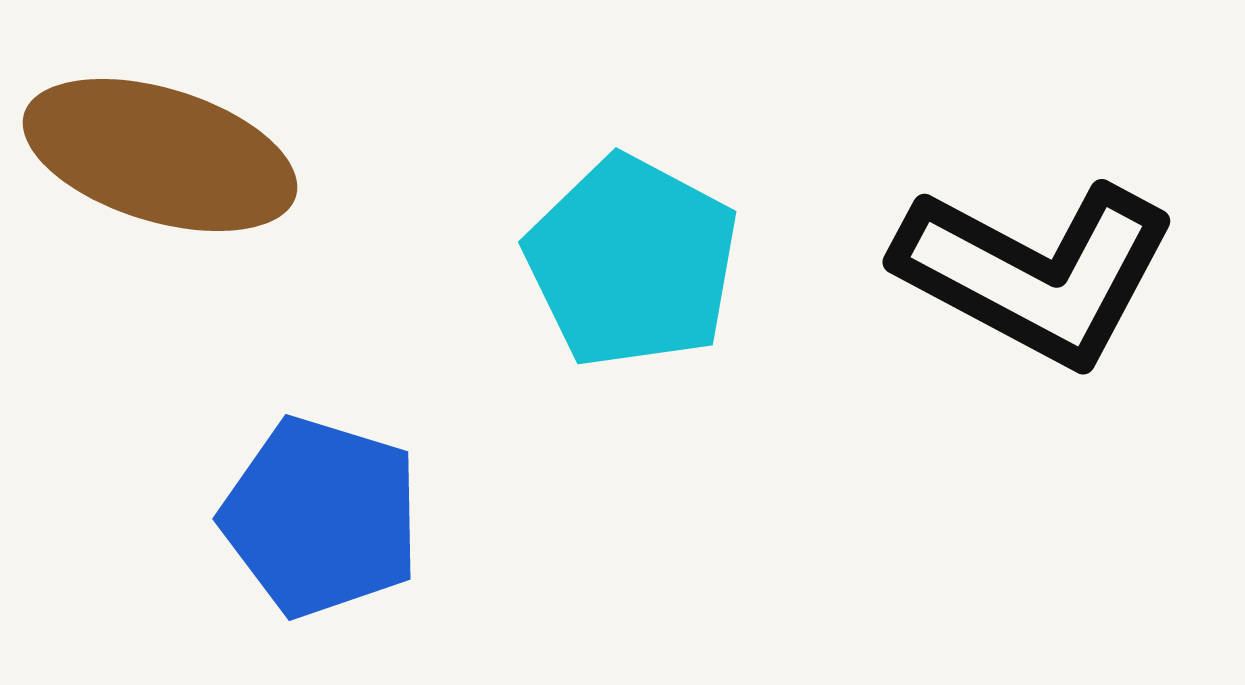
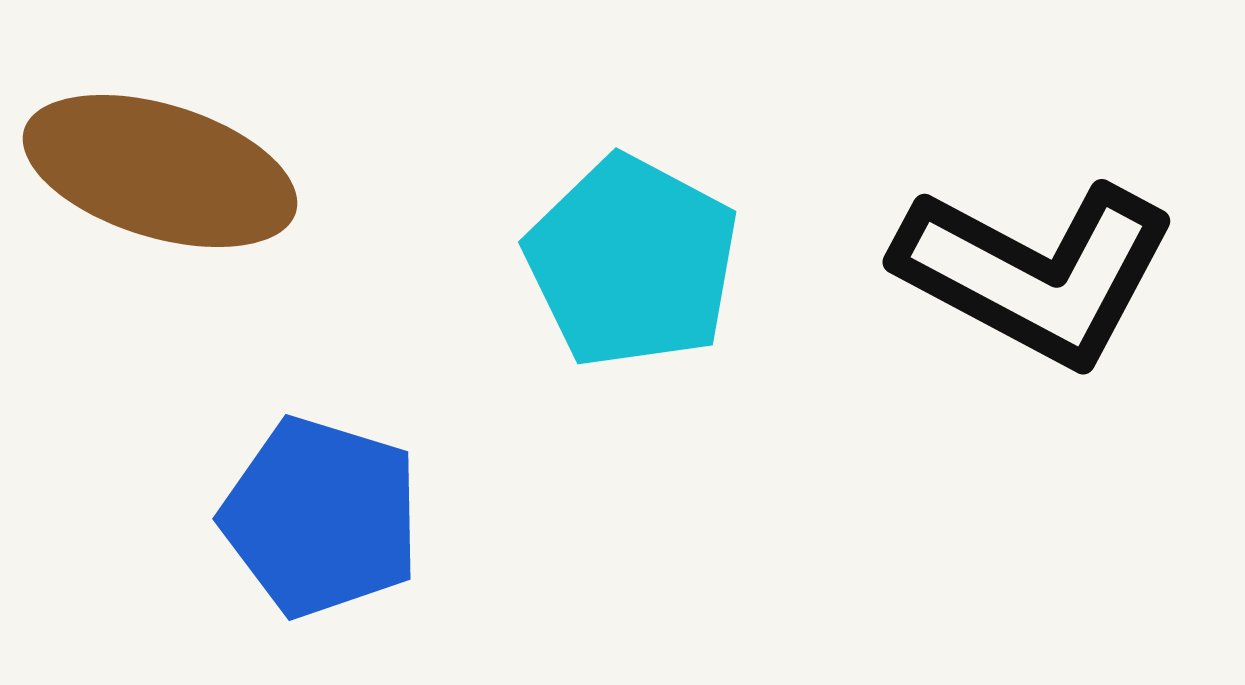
brown ellipse: moved 16 px down
